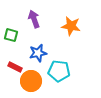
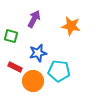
purple arrow: rotated 48 degrees clockwise
green square: moved 1 px down
orange circle: moved 2 px right
